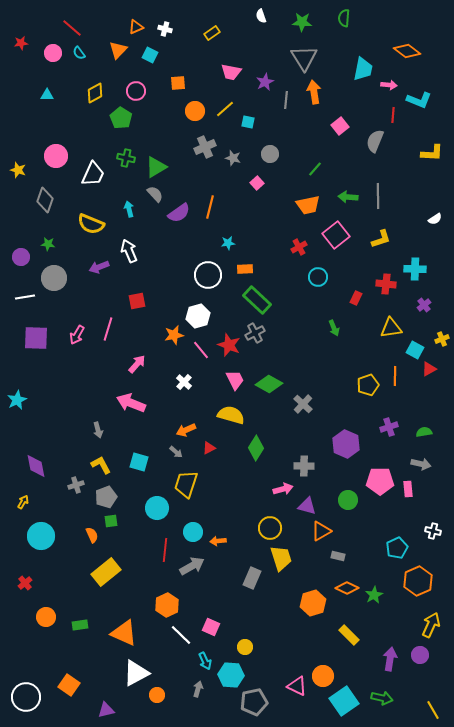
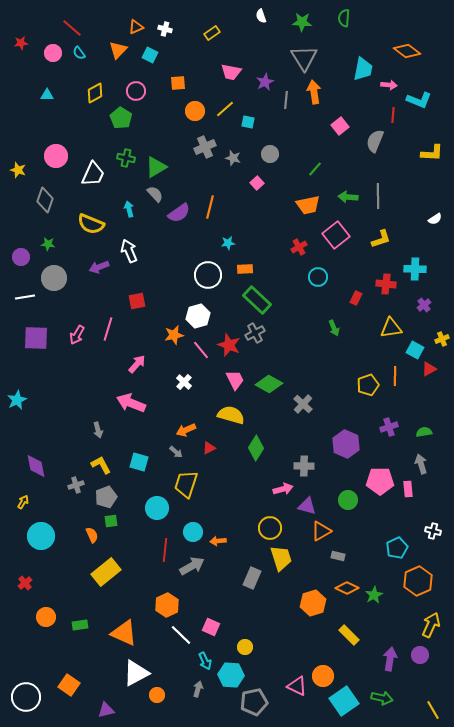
gray arrow at (421, 464): rotated 120 degrees counterclockwise
